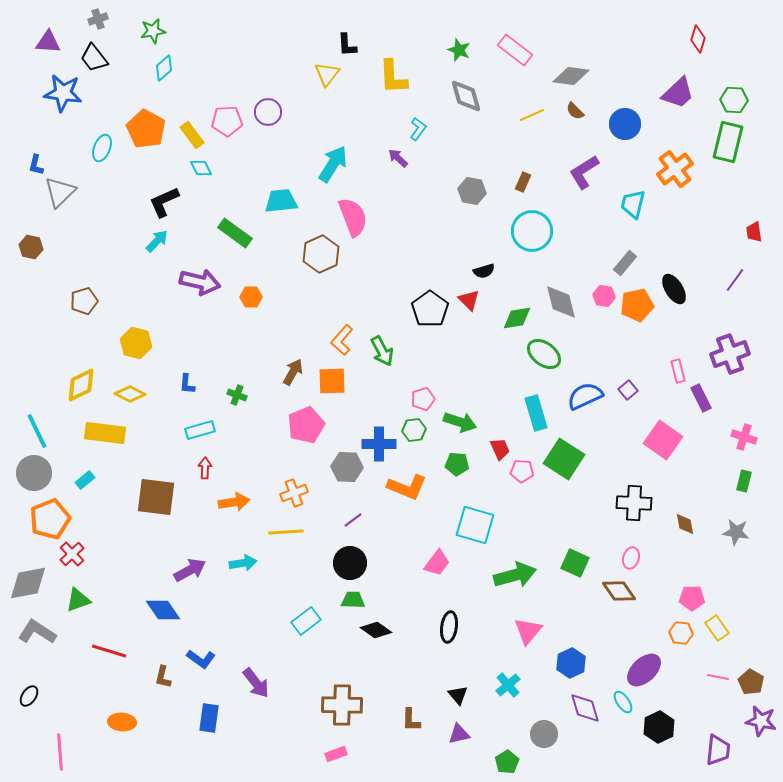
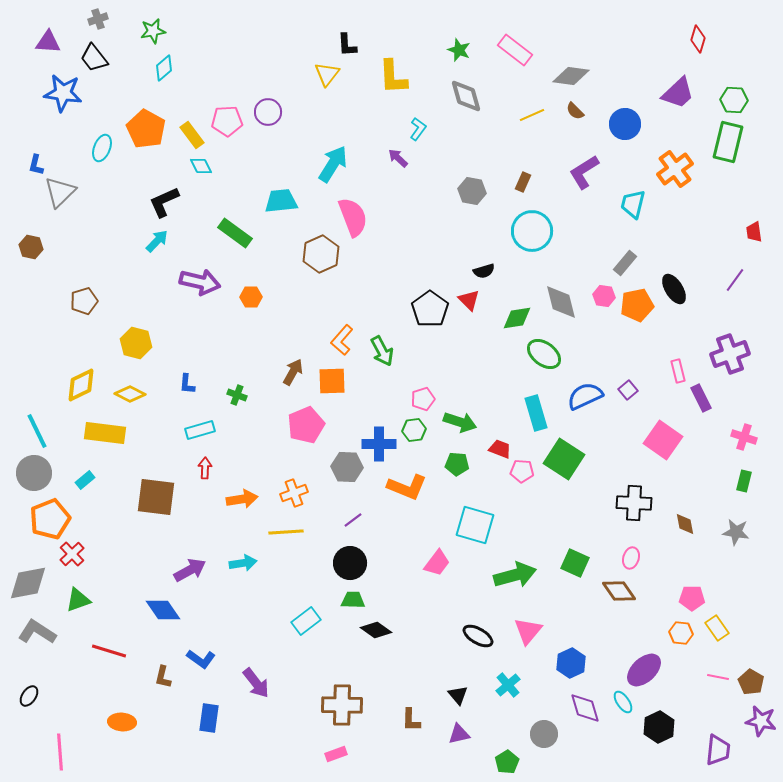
cyan diamond at (201, 168): moved 2 px up
red trapezoid at (500, 449): rotated 45 degrees counterclockwise
orange arrow at (234, 502): moved 8 px right, 3 px up
black ellipse at (449, 627): moved 29 px right, 9 px down; rotated 68 degrees counterclockwise
